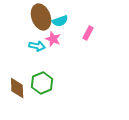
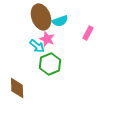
pink star: moved 6 px left
cyan arrow: rotated 28 degrees clockwise
green hexagon: moved 8 px right, 19 px up
